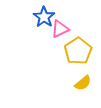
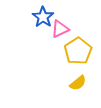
blue star: moved 1 px left
yellow semicircle: moved 5 px left
